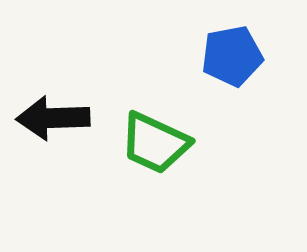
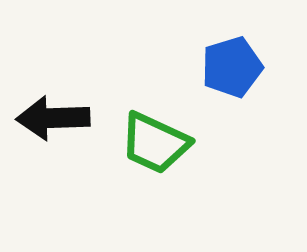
blue pentagon: moved 11 px down; rotated 6 degrees counterclockwise
